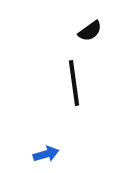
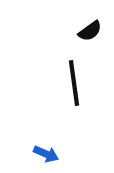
blue arrow: rotated 40 degrees clockwise
